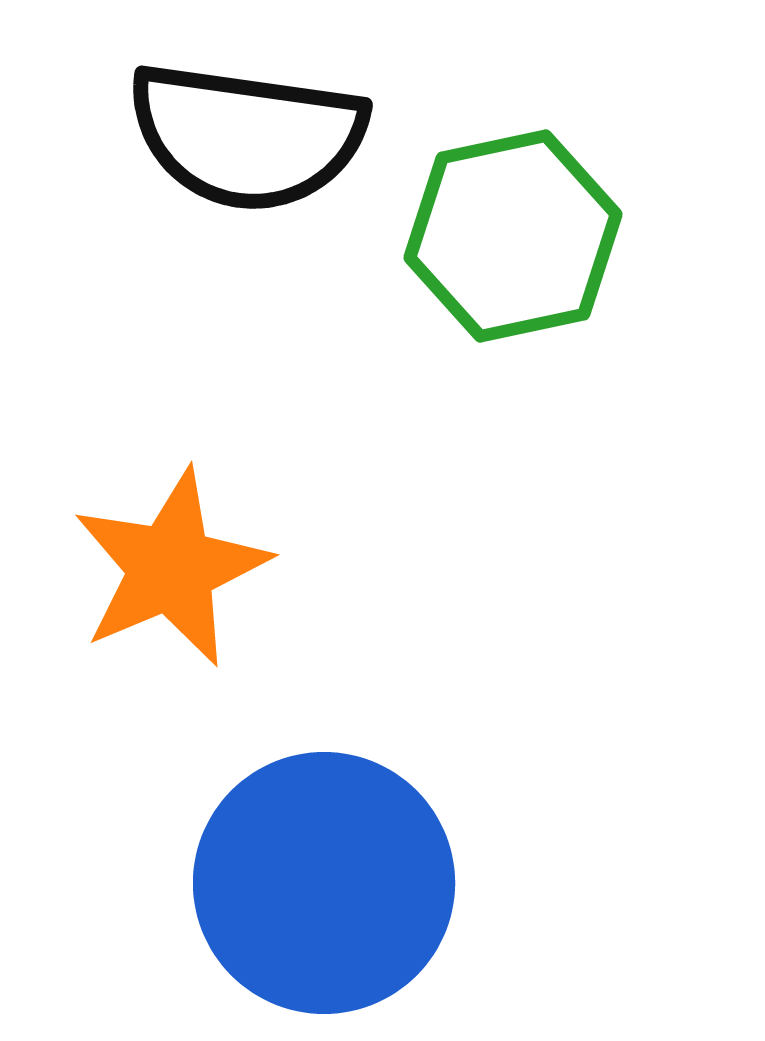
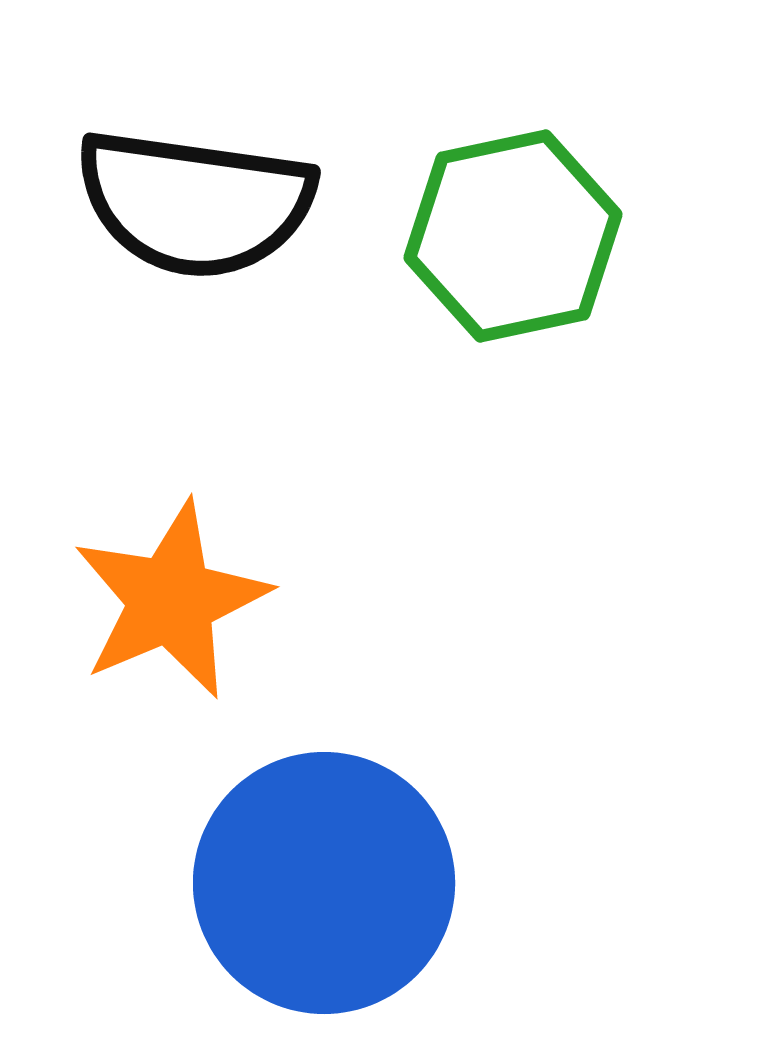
black semicircle: moved 52 px left, 67 px down
orange star: moved 32 px down
